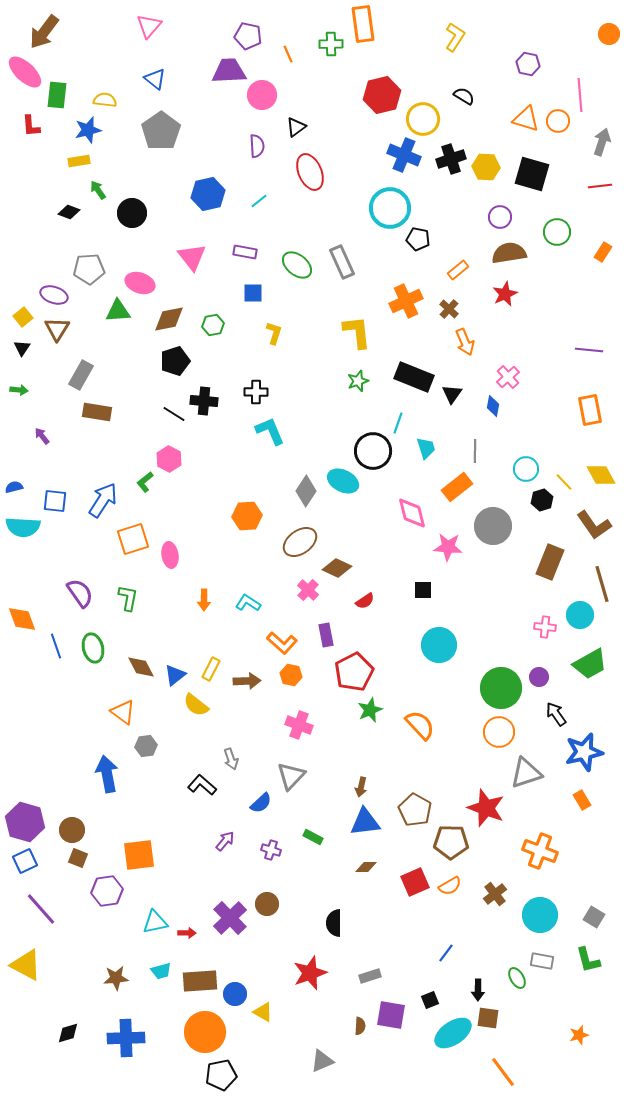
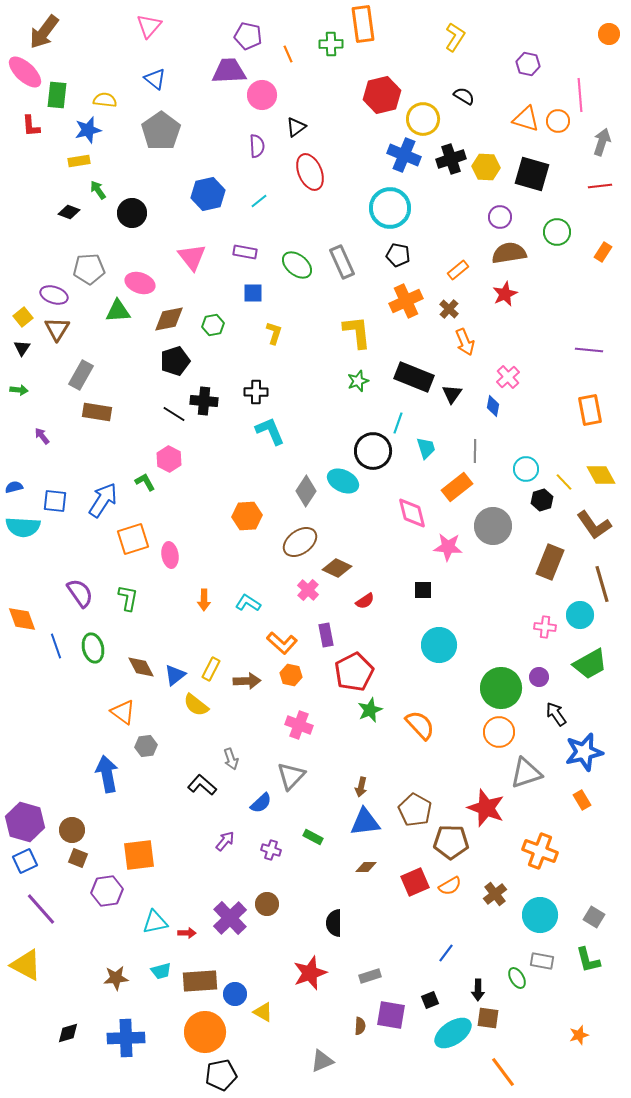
black pentagon at (418, 239): moved 20 px left, 16 px down
green L-shape at (145, 482): rotated 100 degrees clockwise
